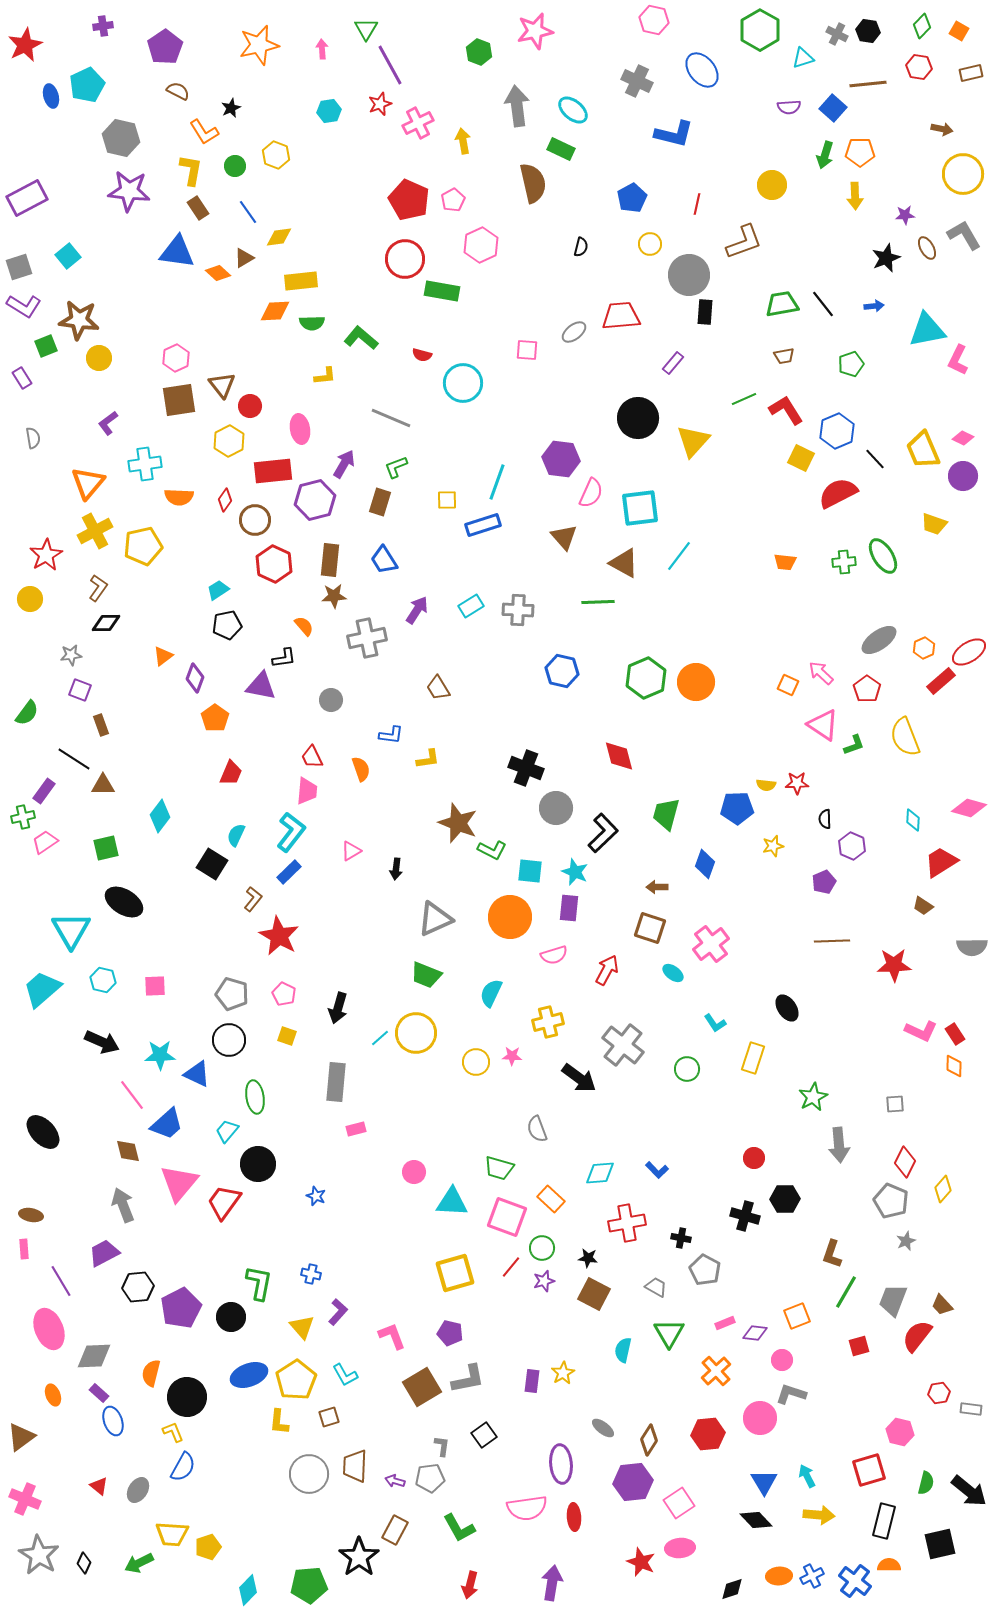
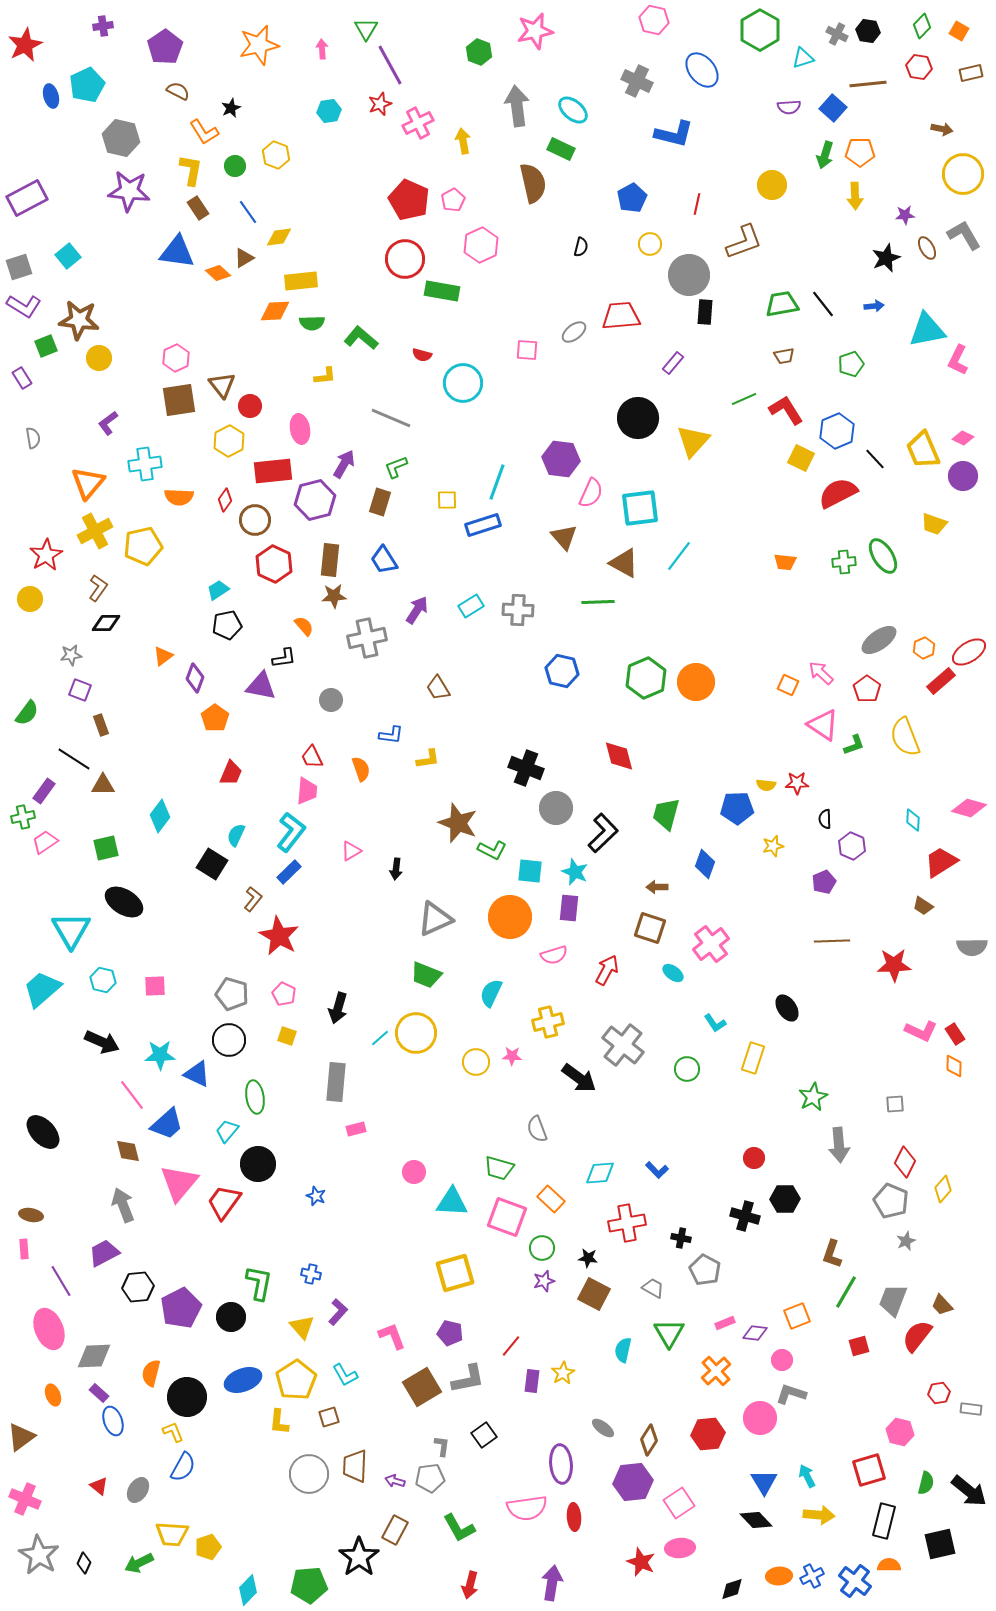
red line at (511, 1267): moved 79 px down
gray trapezoid at (656, 1287): moved 3 px left, 1 px down
blue ellipse at (249, 1375): moved 6 px left, 5 px down
